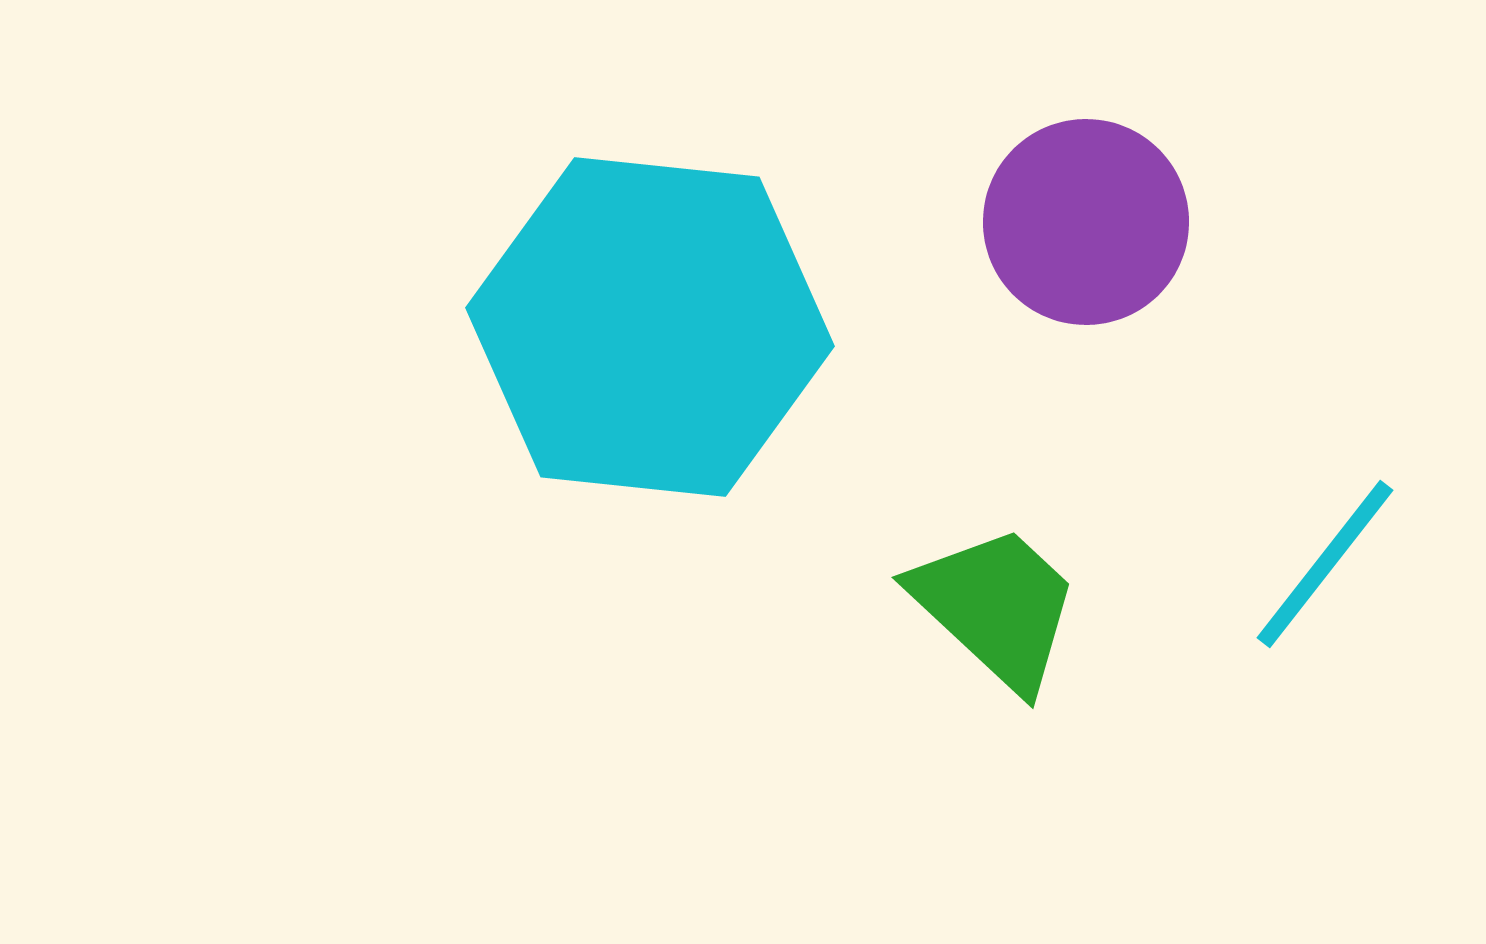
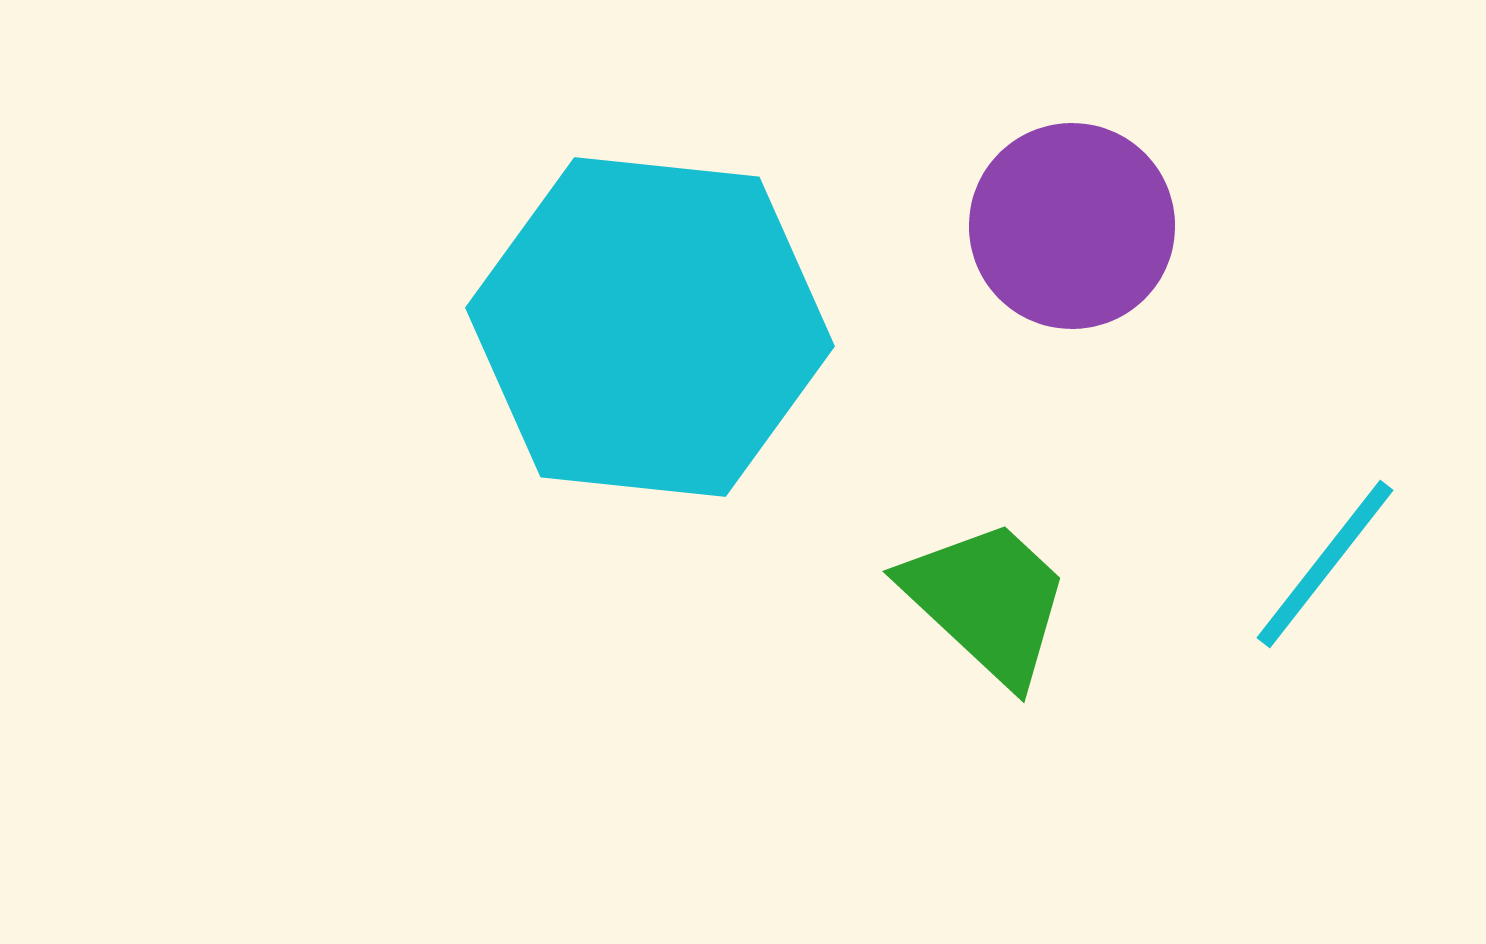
purple circle: moved 14 px left, 4 px down
green trapezoid: moved 9 px left, 6 px up
